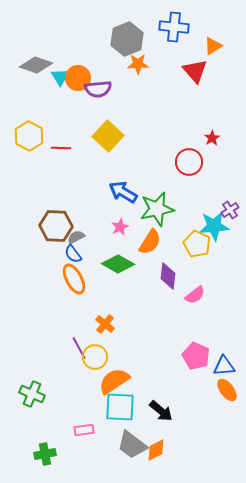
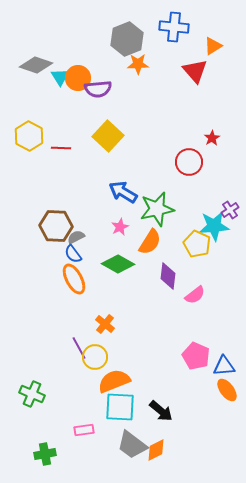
orange semicircle at (114, 381): rotated 12 degrees clockwise
